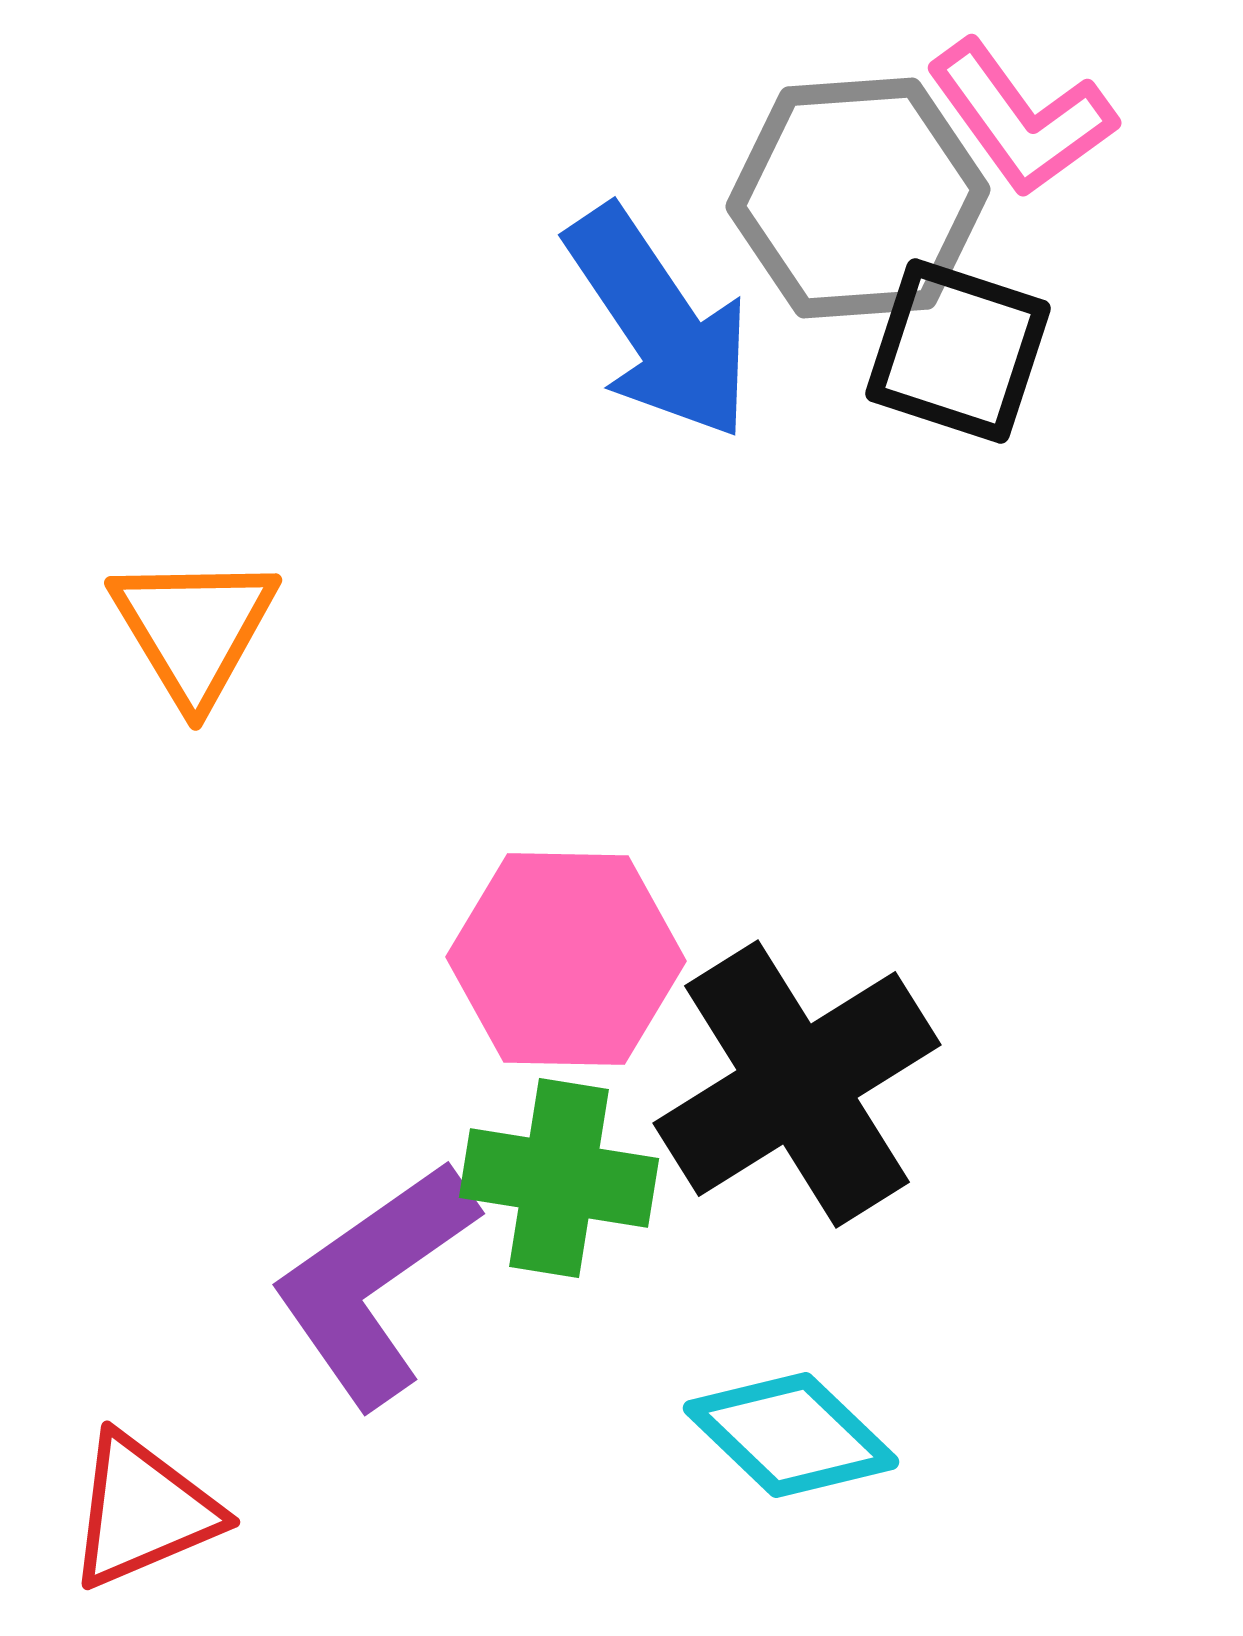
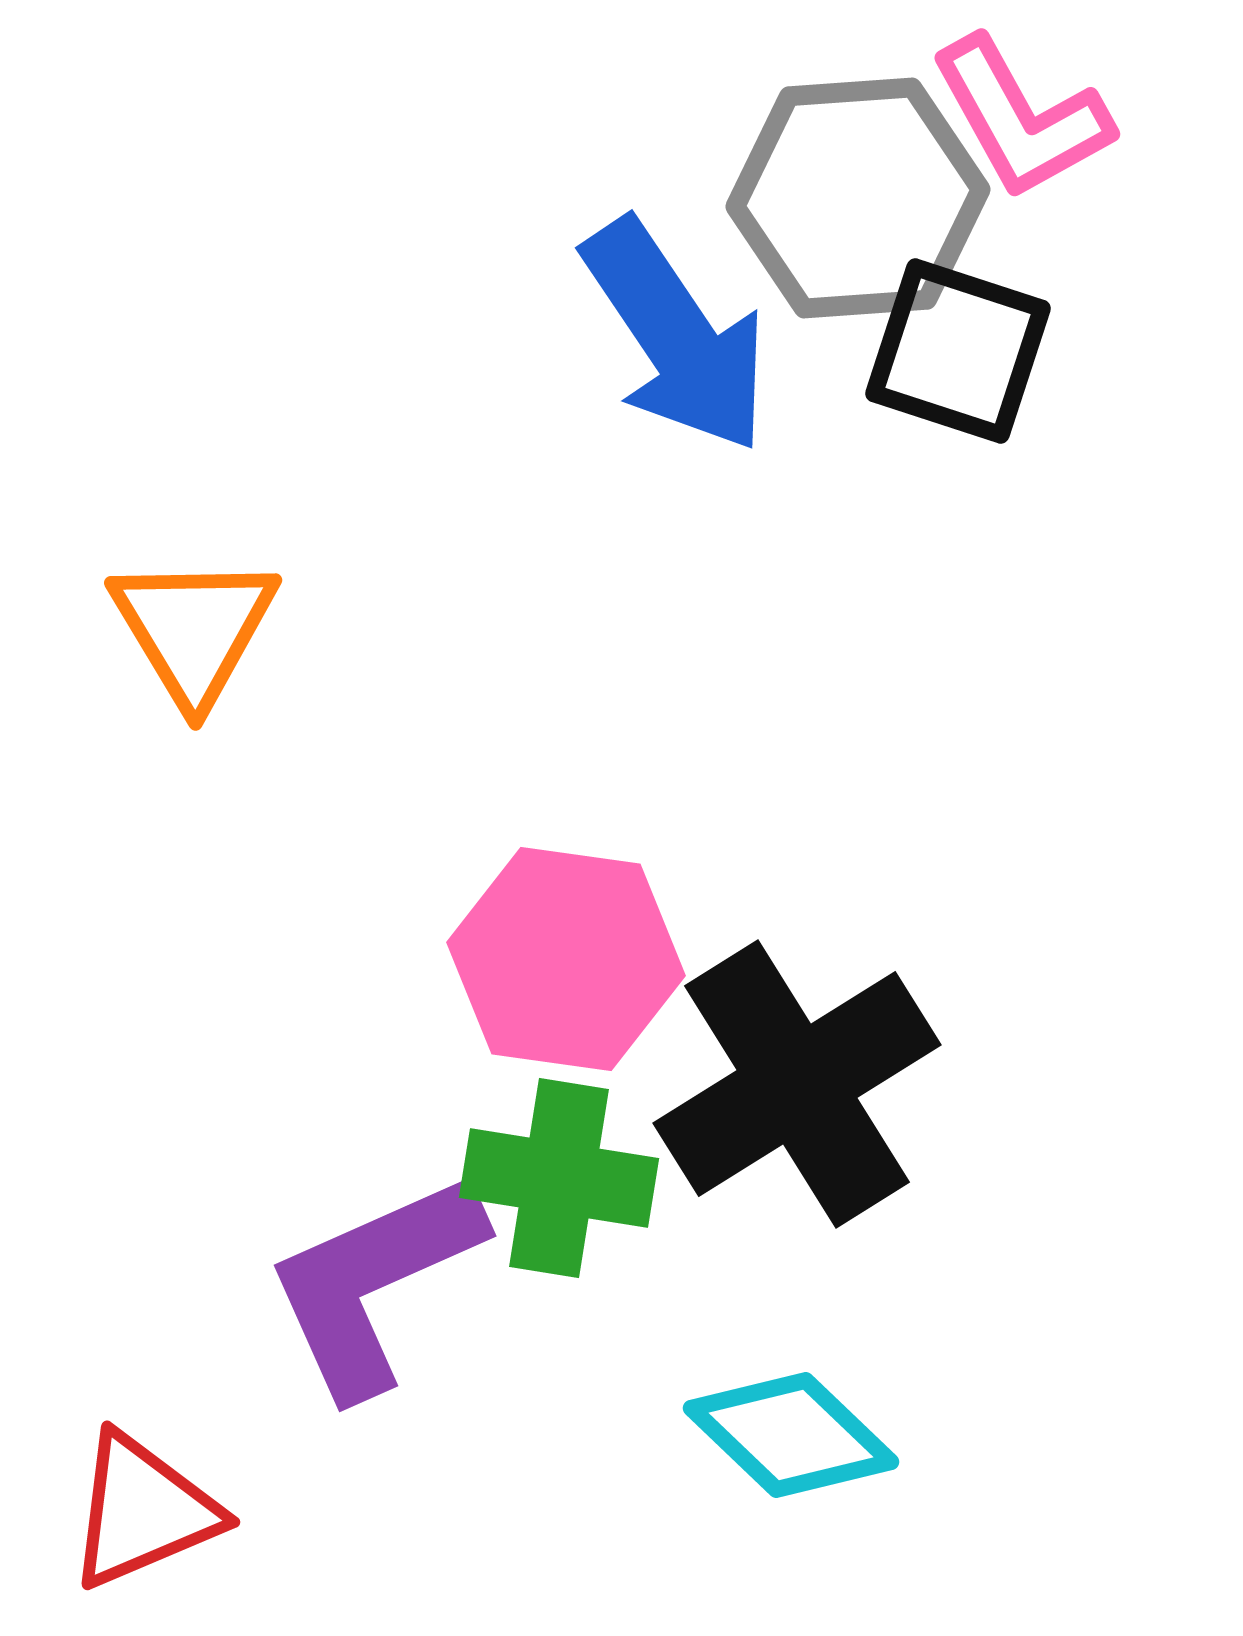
pink L-shape: rotated 7 degrees clockwise
blue arrow: moved 17 px right, 13 px down
pink hexagon: rotated 7 degrees clockwise
purple L-shape: rotated 11 degrees clockwise
